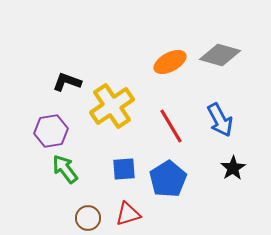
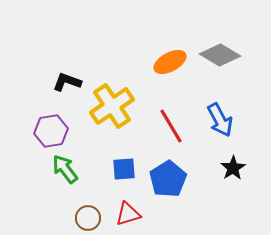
gray diamond: rotated 15 degrees clockwise
